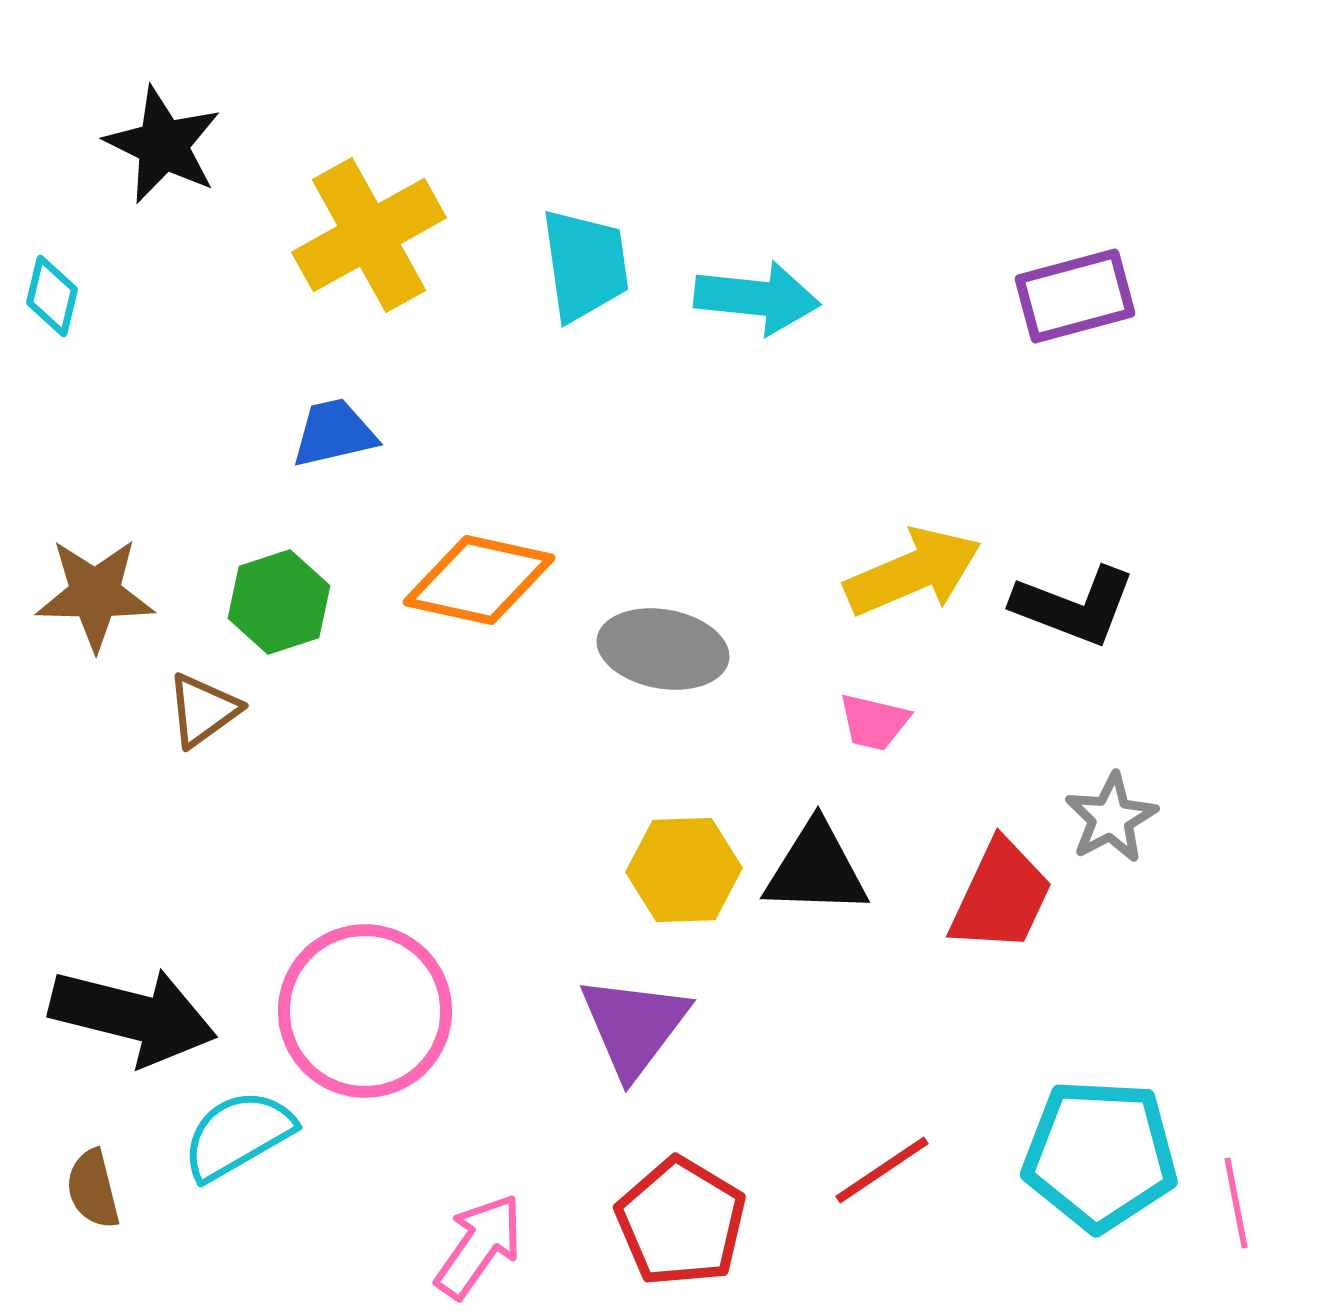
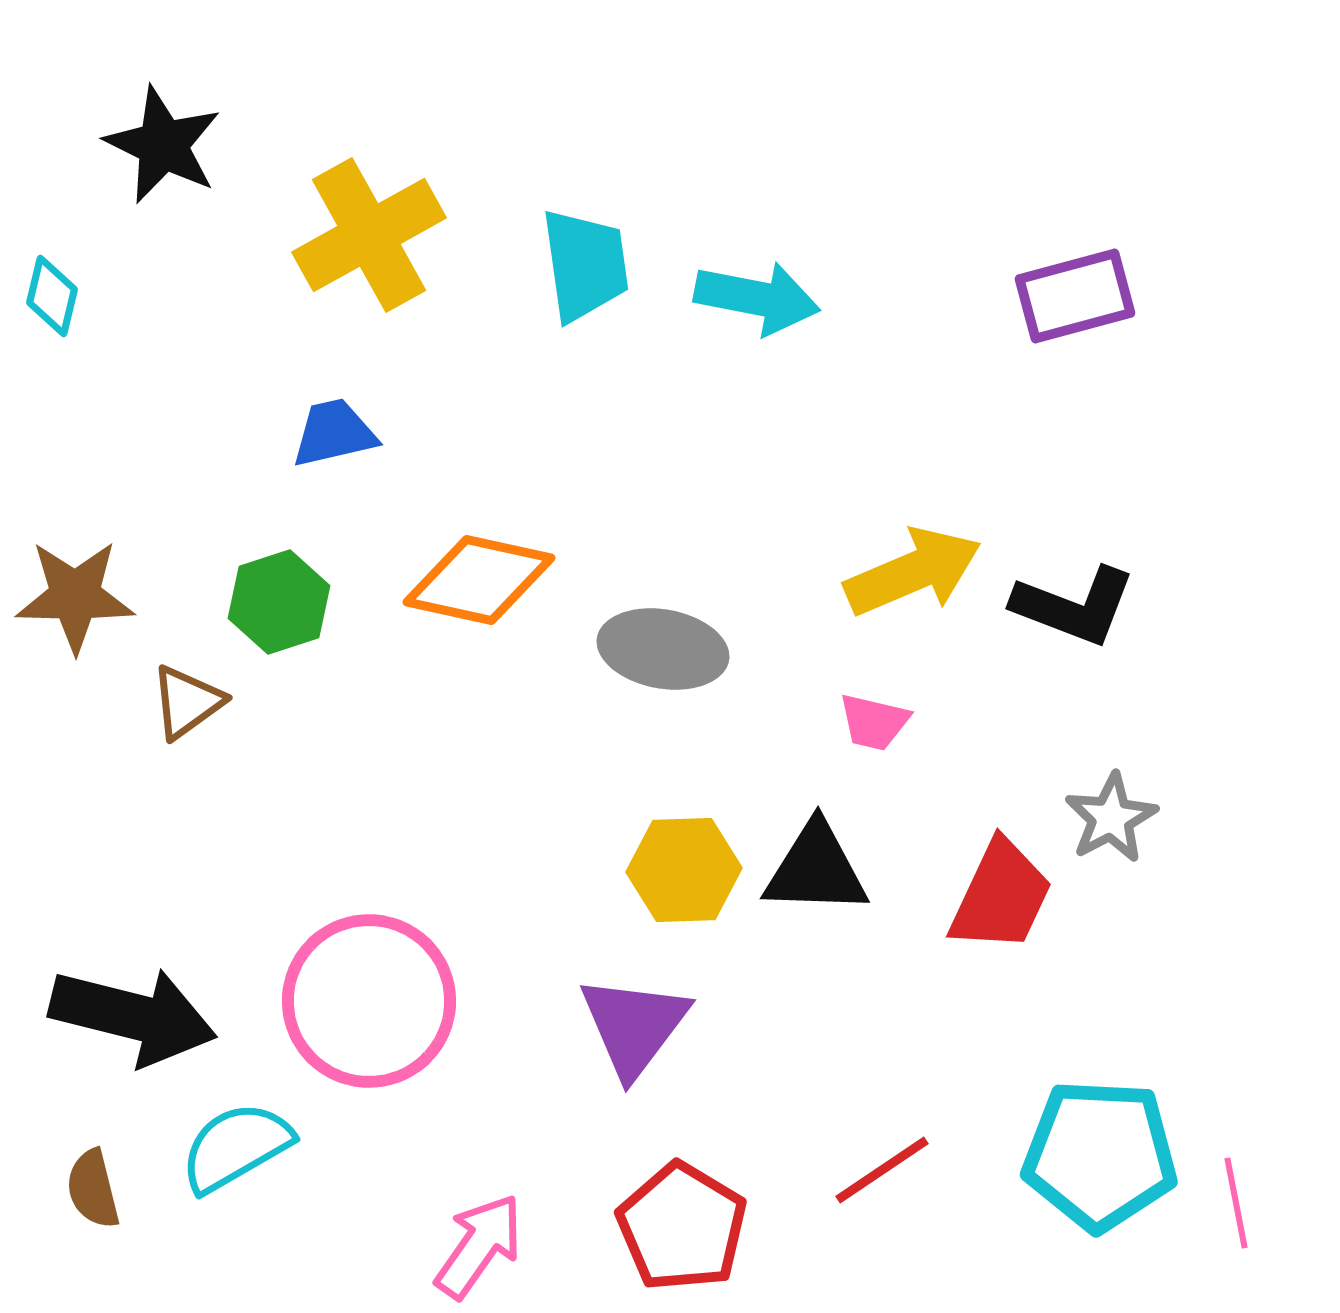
cyan arrow: rotated 5 degrees clockwise
brown star: moved 20 px left, 2 px down
brown triangle: moved 16 px left, 8 px up
pink circle: moved 4 px right, 10 px up
cyan semicircle: moved 2 px left, 12 px down
red pentagon: moved 1 px right, 5 px down
